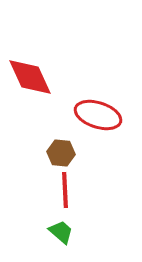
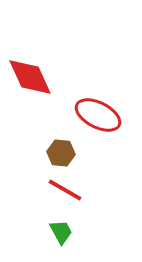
red ellipse: rotated 9 degrees clockwise
red line: rotated 57 degrees counterclockwise
green trapezoid: rotated 20 degrees clockwise
